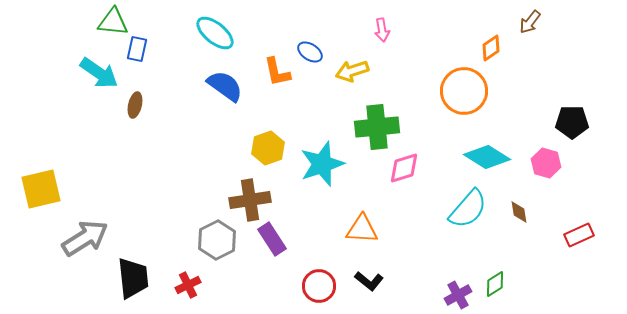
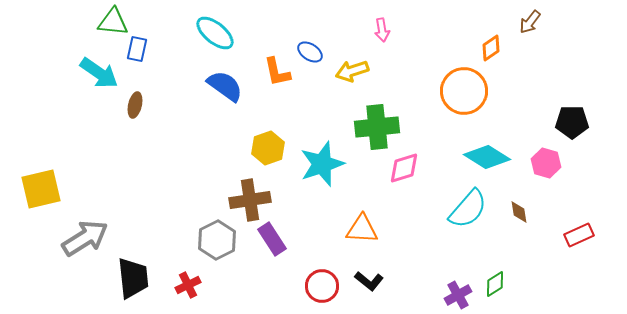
red circle: moved 3 px right
